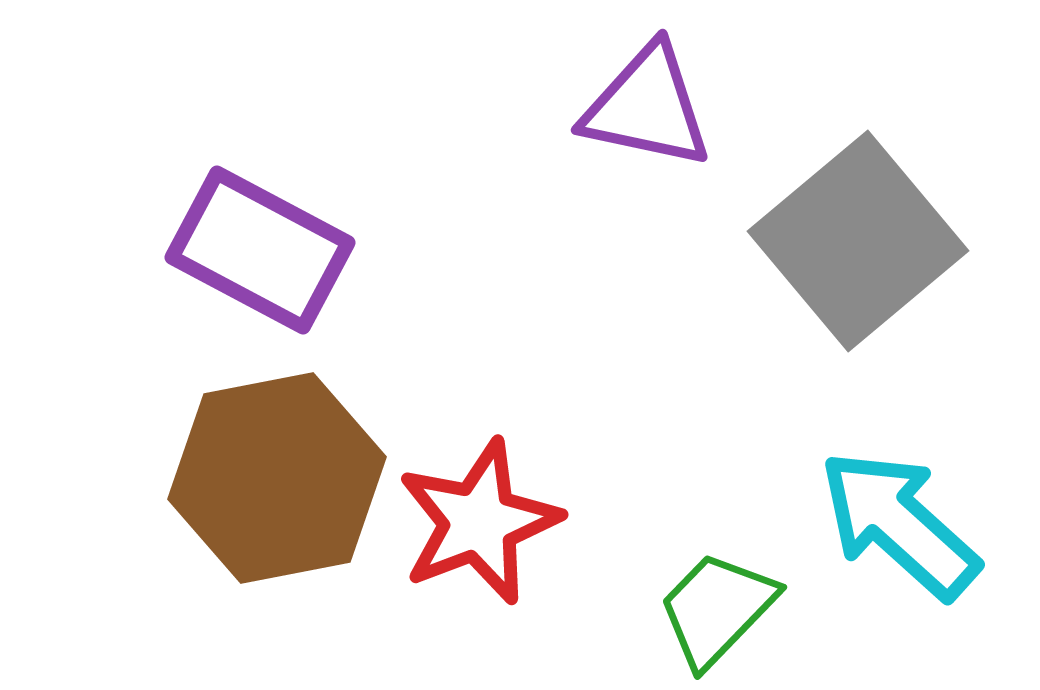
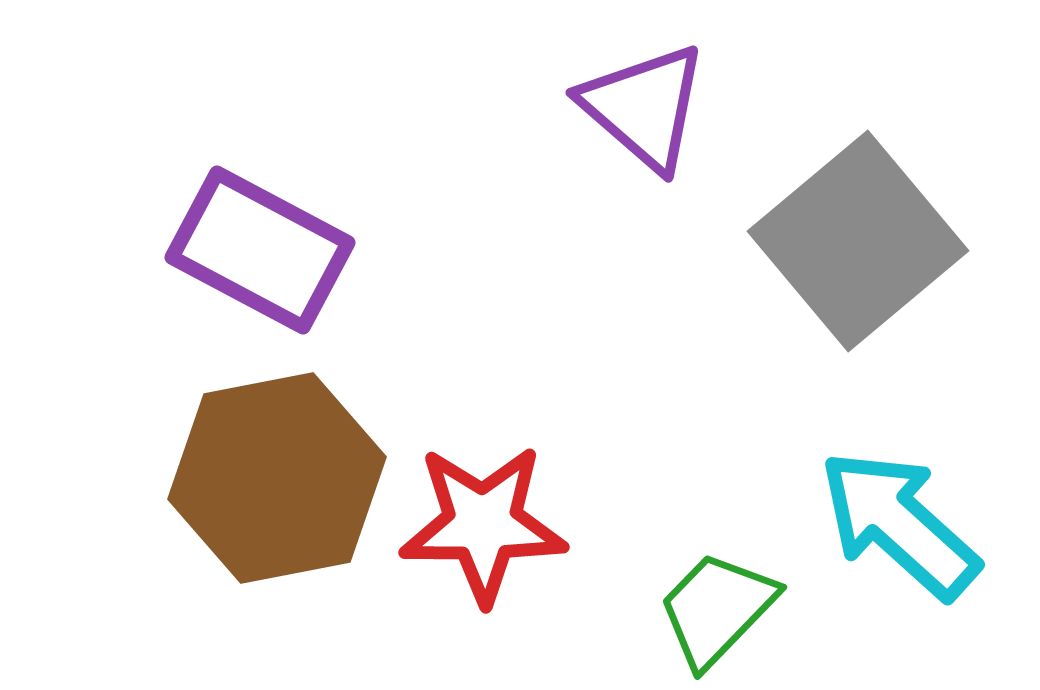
purple triangle: moved 3 px left; rotated 29 degrees clockwise
red star: moved 4 px right, 2 px down; rotated 21 degrees clockwise
